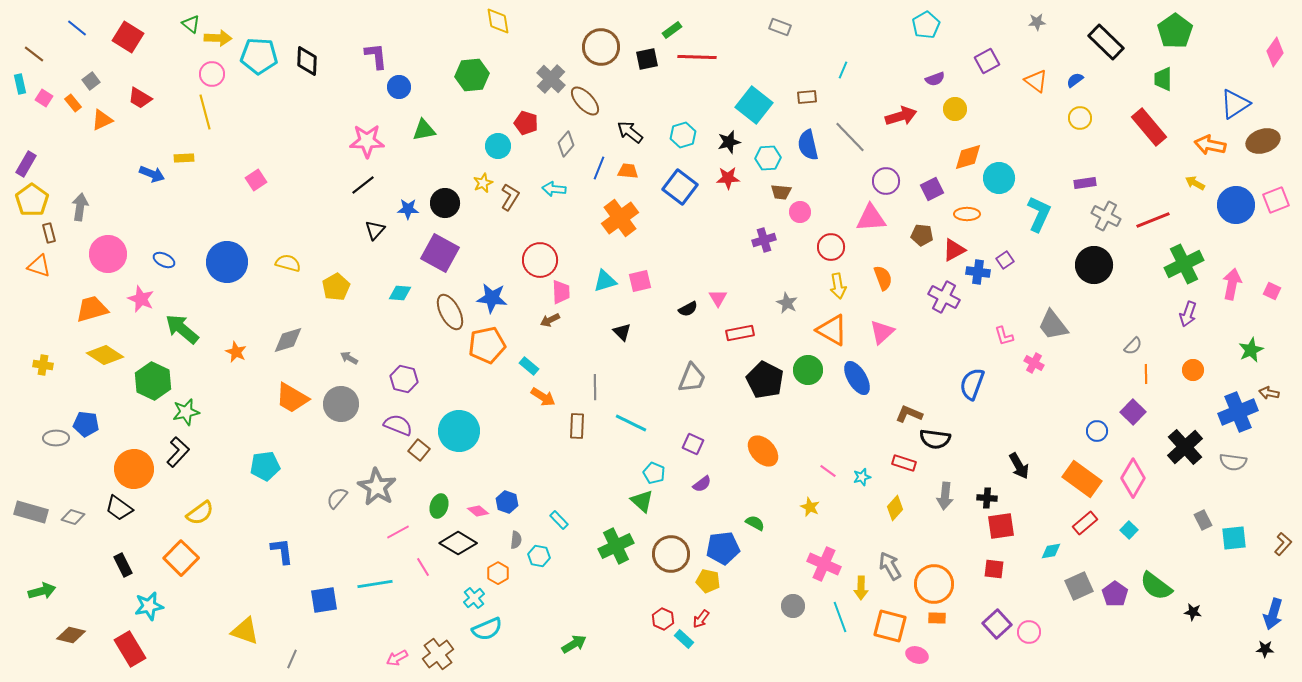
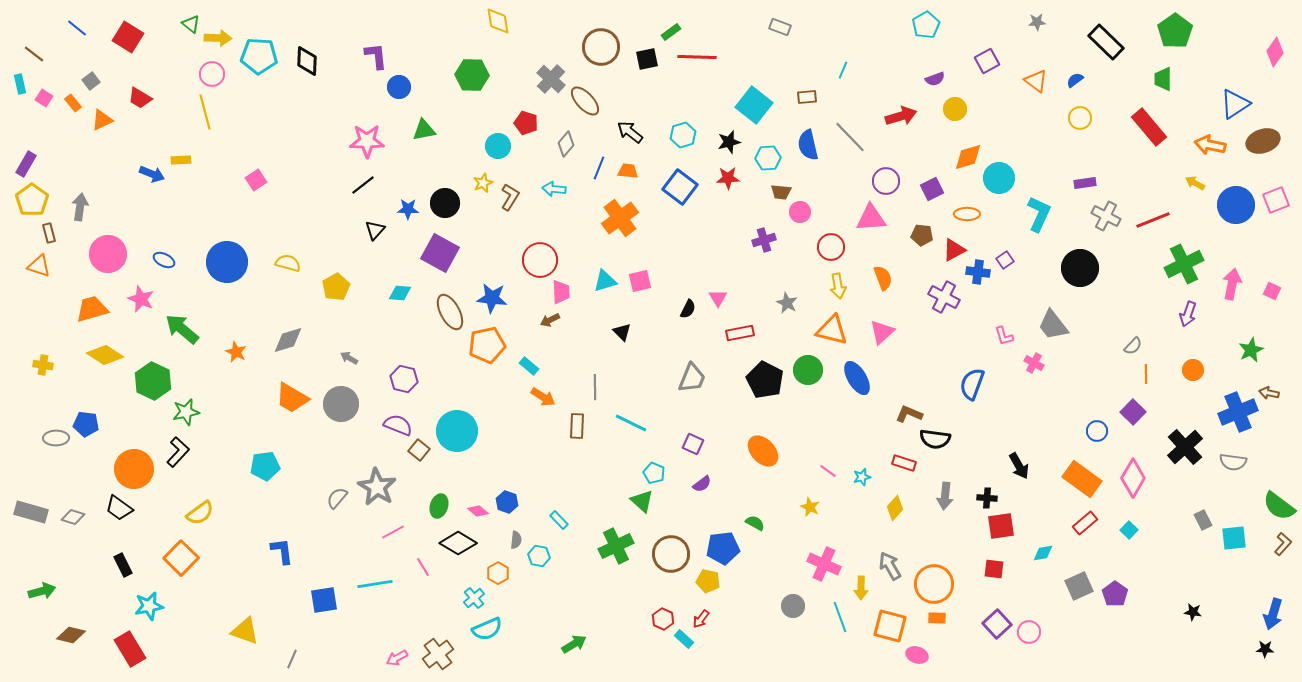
green rectangle at (672, 30): moved 1 px left, 2 px down
green hexagon at (472, 75): rotated 8 degrees clockwise
yellow rectangle at (184, 158): moved 3 px left, 2 px down
black circle at (1094, 265): moved 14 px left, 3 px down
black semicircle at (688, 309): rotated 36 degrees counterclockwise
orange triangle at (832, 330): rotated 16 degrees counterclockwise
cyan circle at (459, 431): moved 2 px left
pink line at (398, 532): moved 5 px left
cyan diamond at (1051, 551): moved 8 px left, 2 px down
green semicircle at (1156, 586): moved 123 px right, 80 px up
